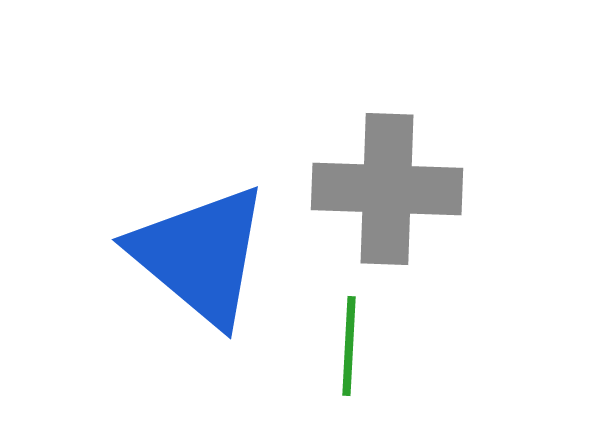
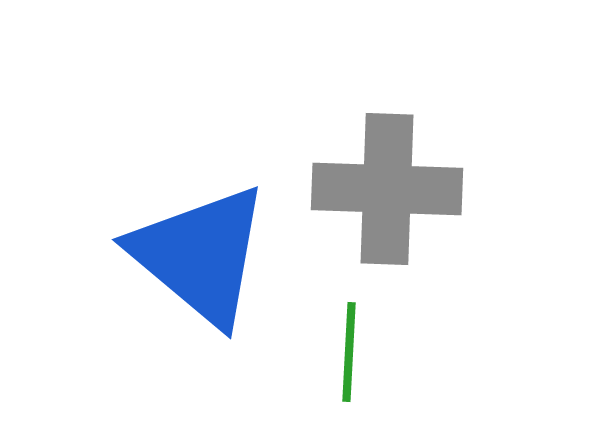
green line: moved 6 px down
